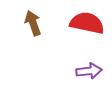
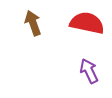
purple arrow: rotated 110 degrees counterclockwise
